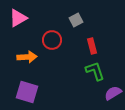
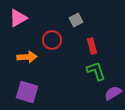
green L-shape: moved 1 px right
